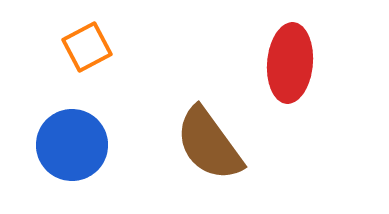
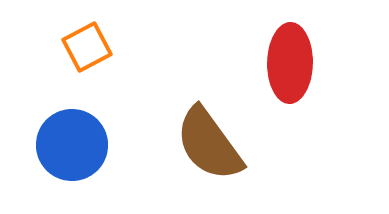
red ellipse: rotated 4 degrees counterclockwise
